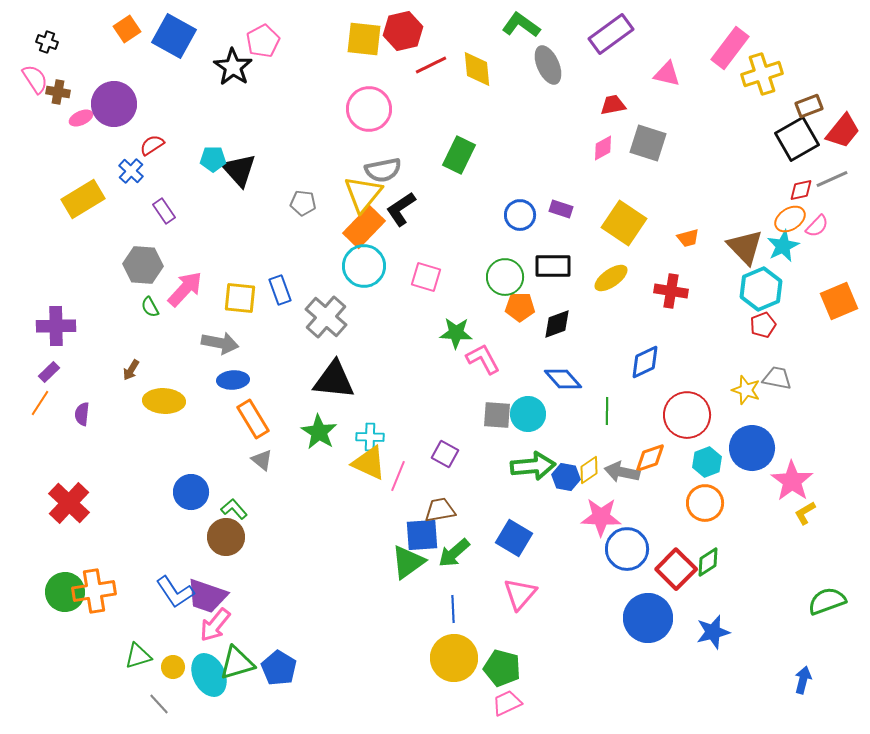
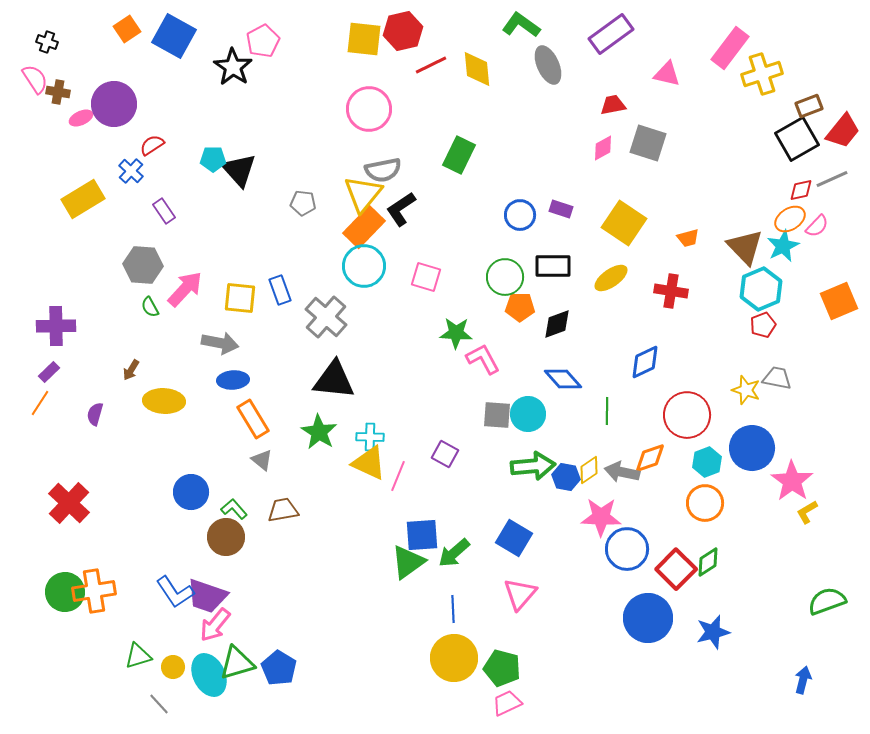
purple semicircle at (82, 414): moved 13 px right; rotated 10 degrees clockwise
brown trapezoid at (440, 510): moved 157 px left
yellow L-shape at (805, 513): moved 2 px right, 1 px up
